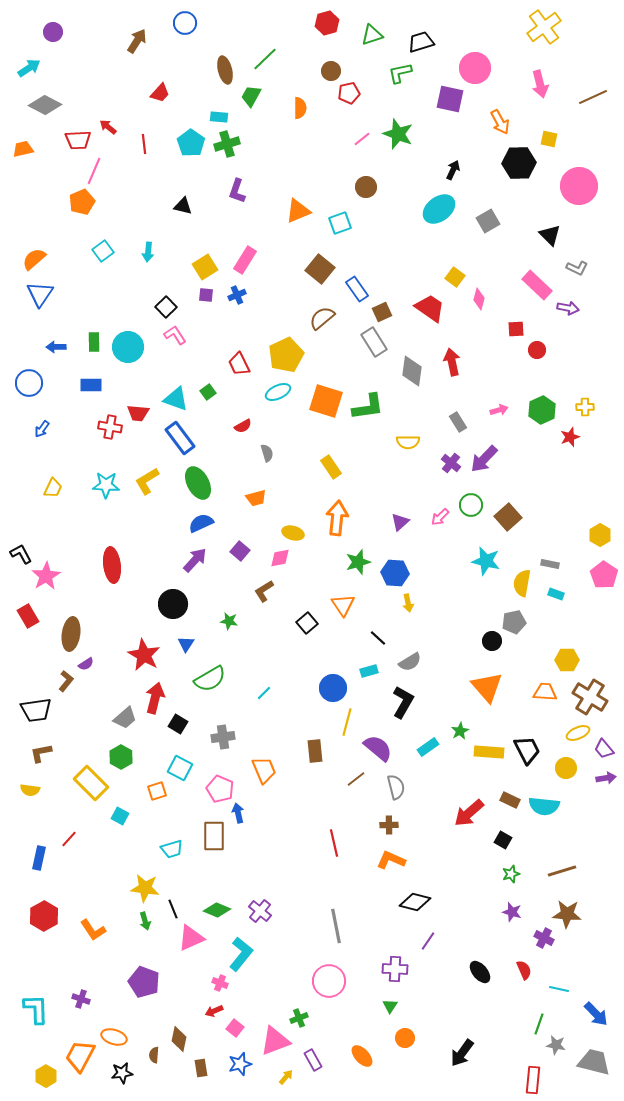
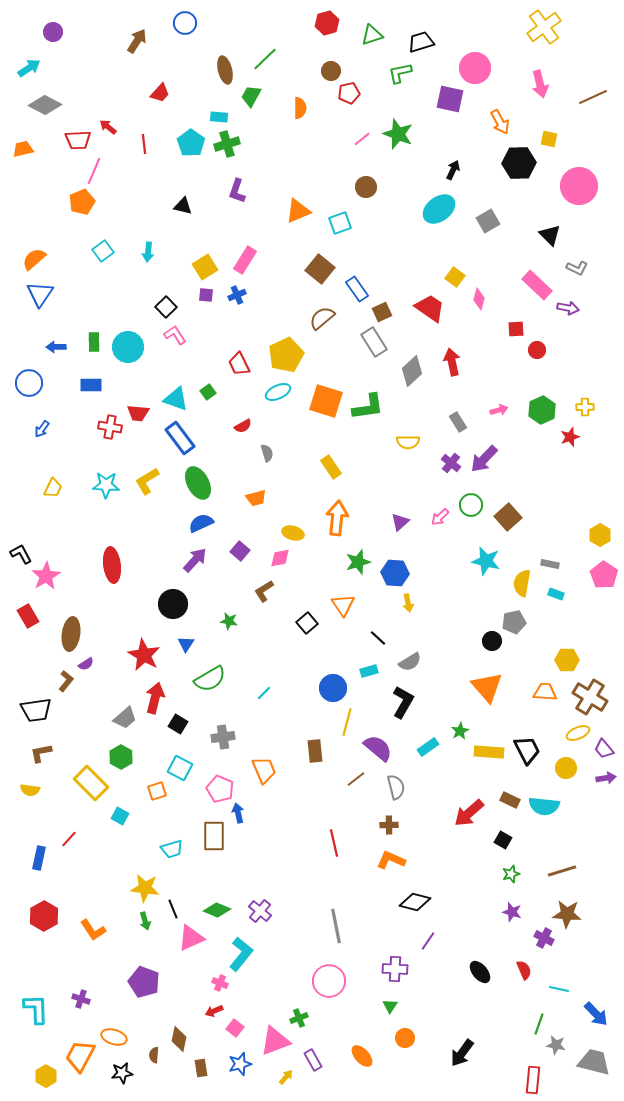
gray diamond at (412, 371): rotated 40 degrees clockwise
